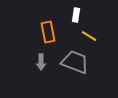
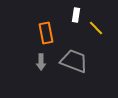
orange rectangle: moved 2 px left, 1 px down
yellow line: moved 7 px right, 8 px up; rotated 14 degrees clockwise
gray trapezoid: moved 1 px left, 1 px up
